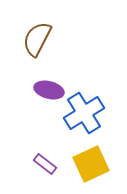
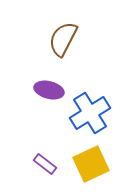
brown semicircle: moved 26 px right
blue cross: moved 6 px right
